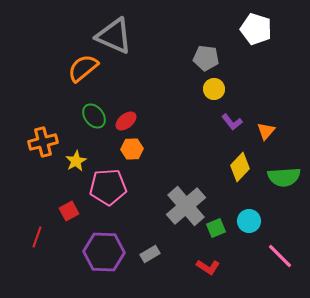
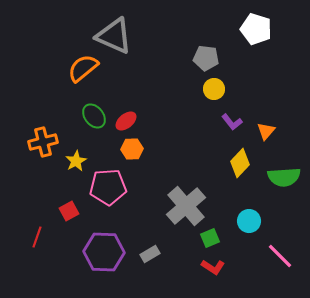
yellow diamond: moved 4 px up
green square: moved 6 px left, 10 px down
red L-shape: moved 5 px right
